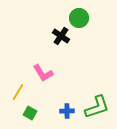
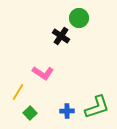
pink L-shape: rotated 25 degrees counterclockwise
green square: rotated 16 degrees clockwise
